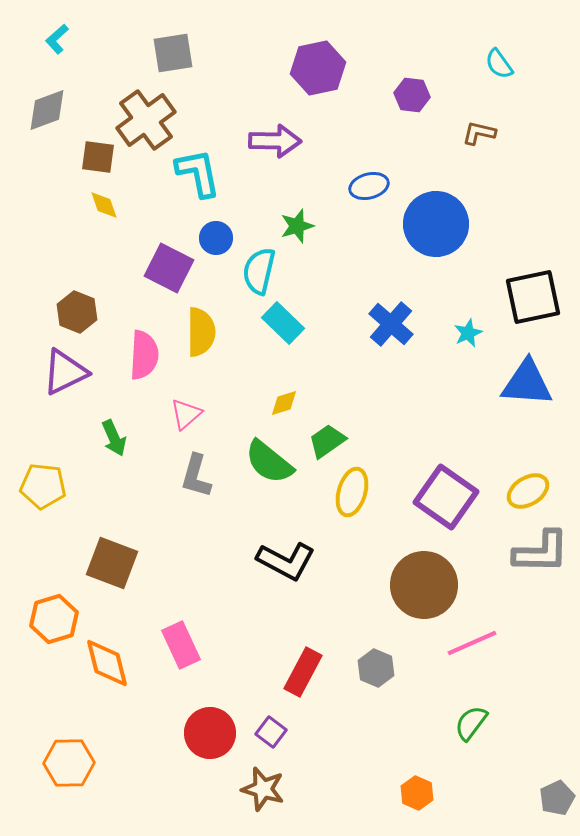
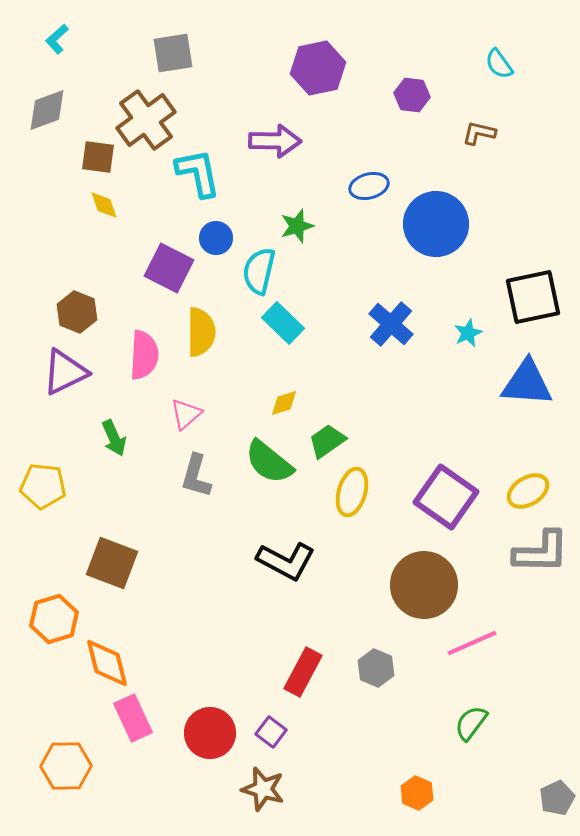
pink rectangle at (181, 645): moved 48 px left, 73 px down
orange hexagon at (69, 763): moved 3 px left, 3 px down
